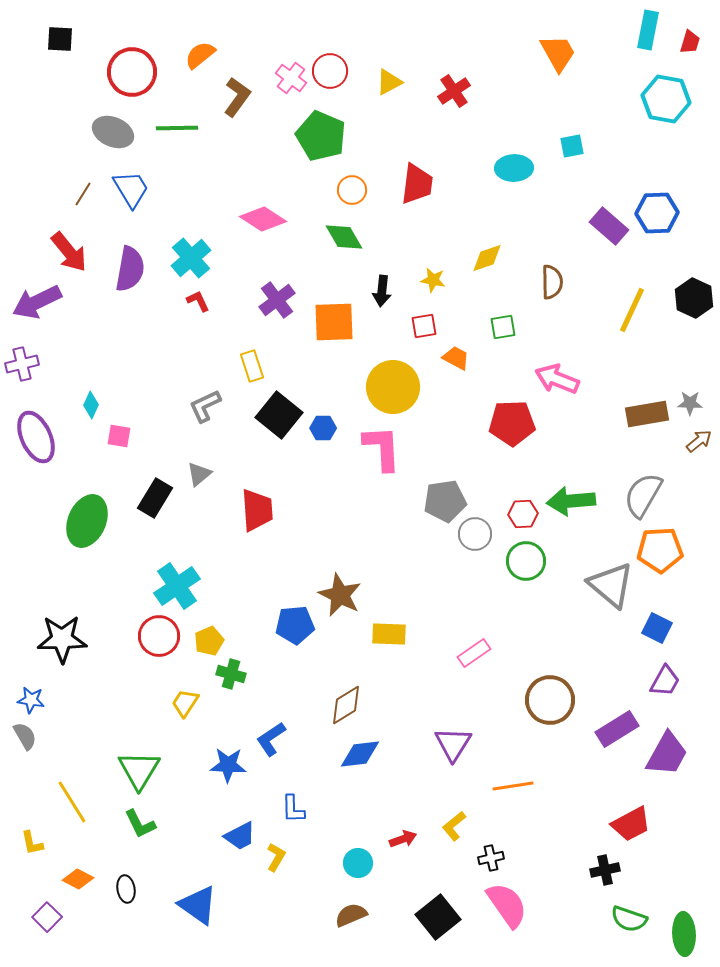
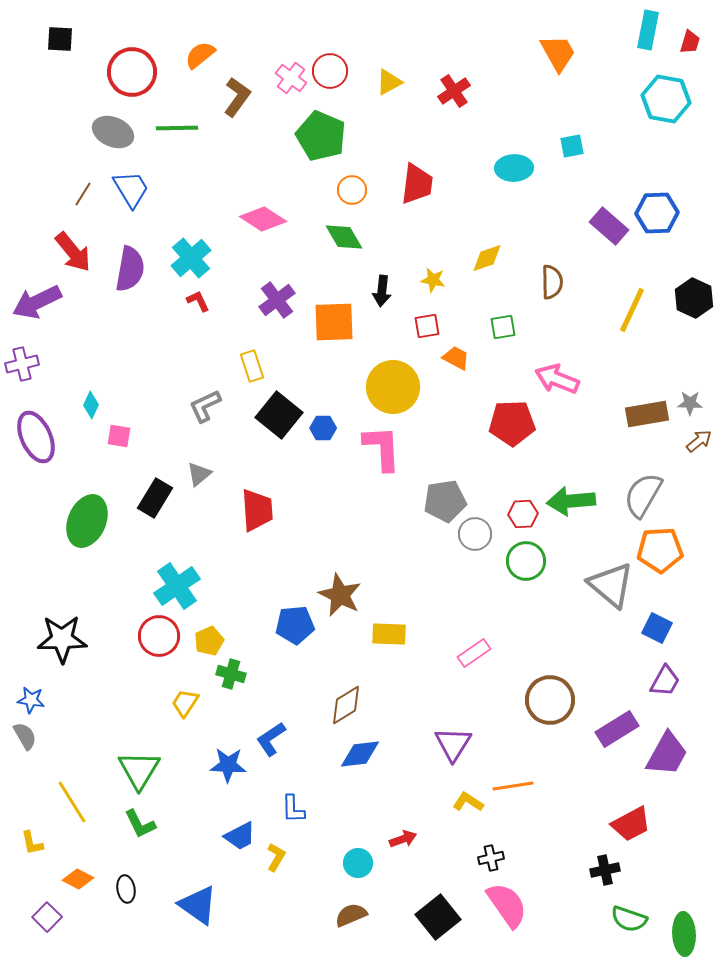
red arrow at (69, 252): moved 4 px right
red square at (424, 326): moved 3 px right
yellow L-shape at (454, 826): moved 14 px right, 24 px up; rotated 72 degrees clockwise
